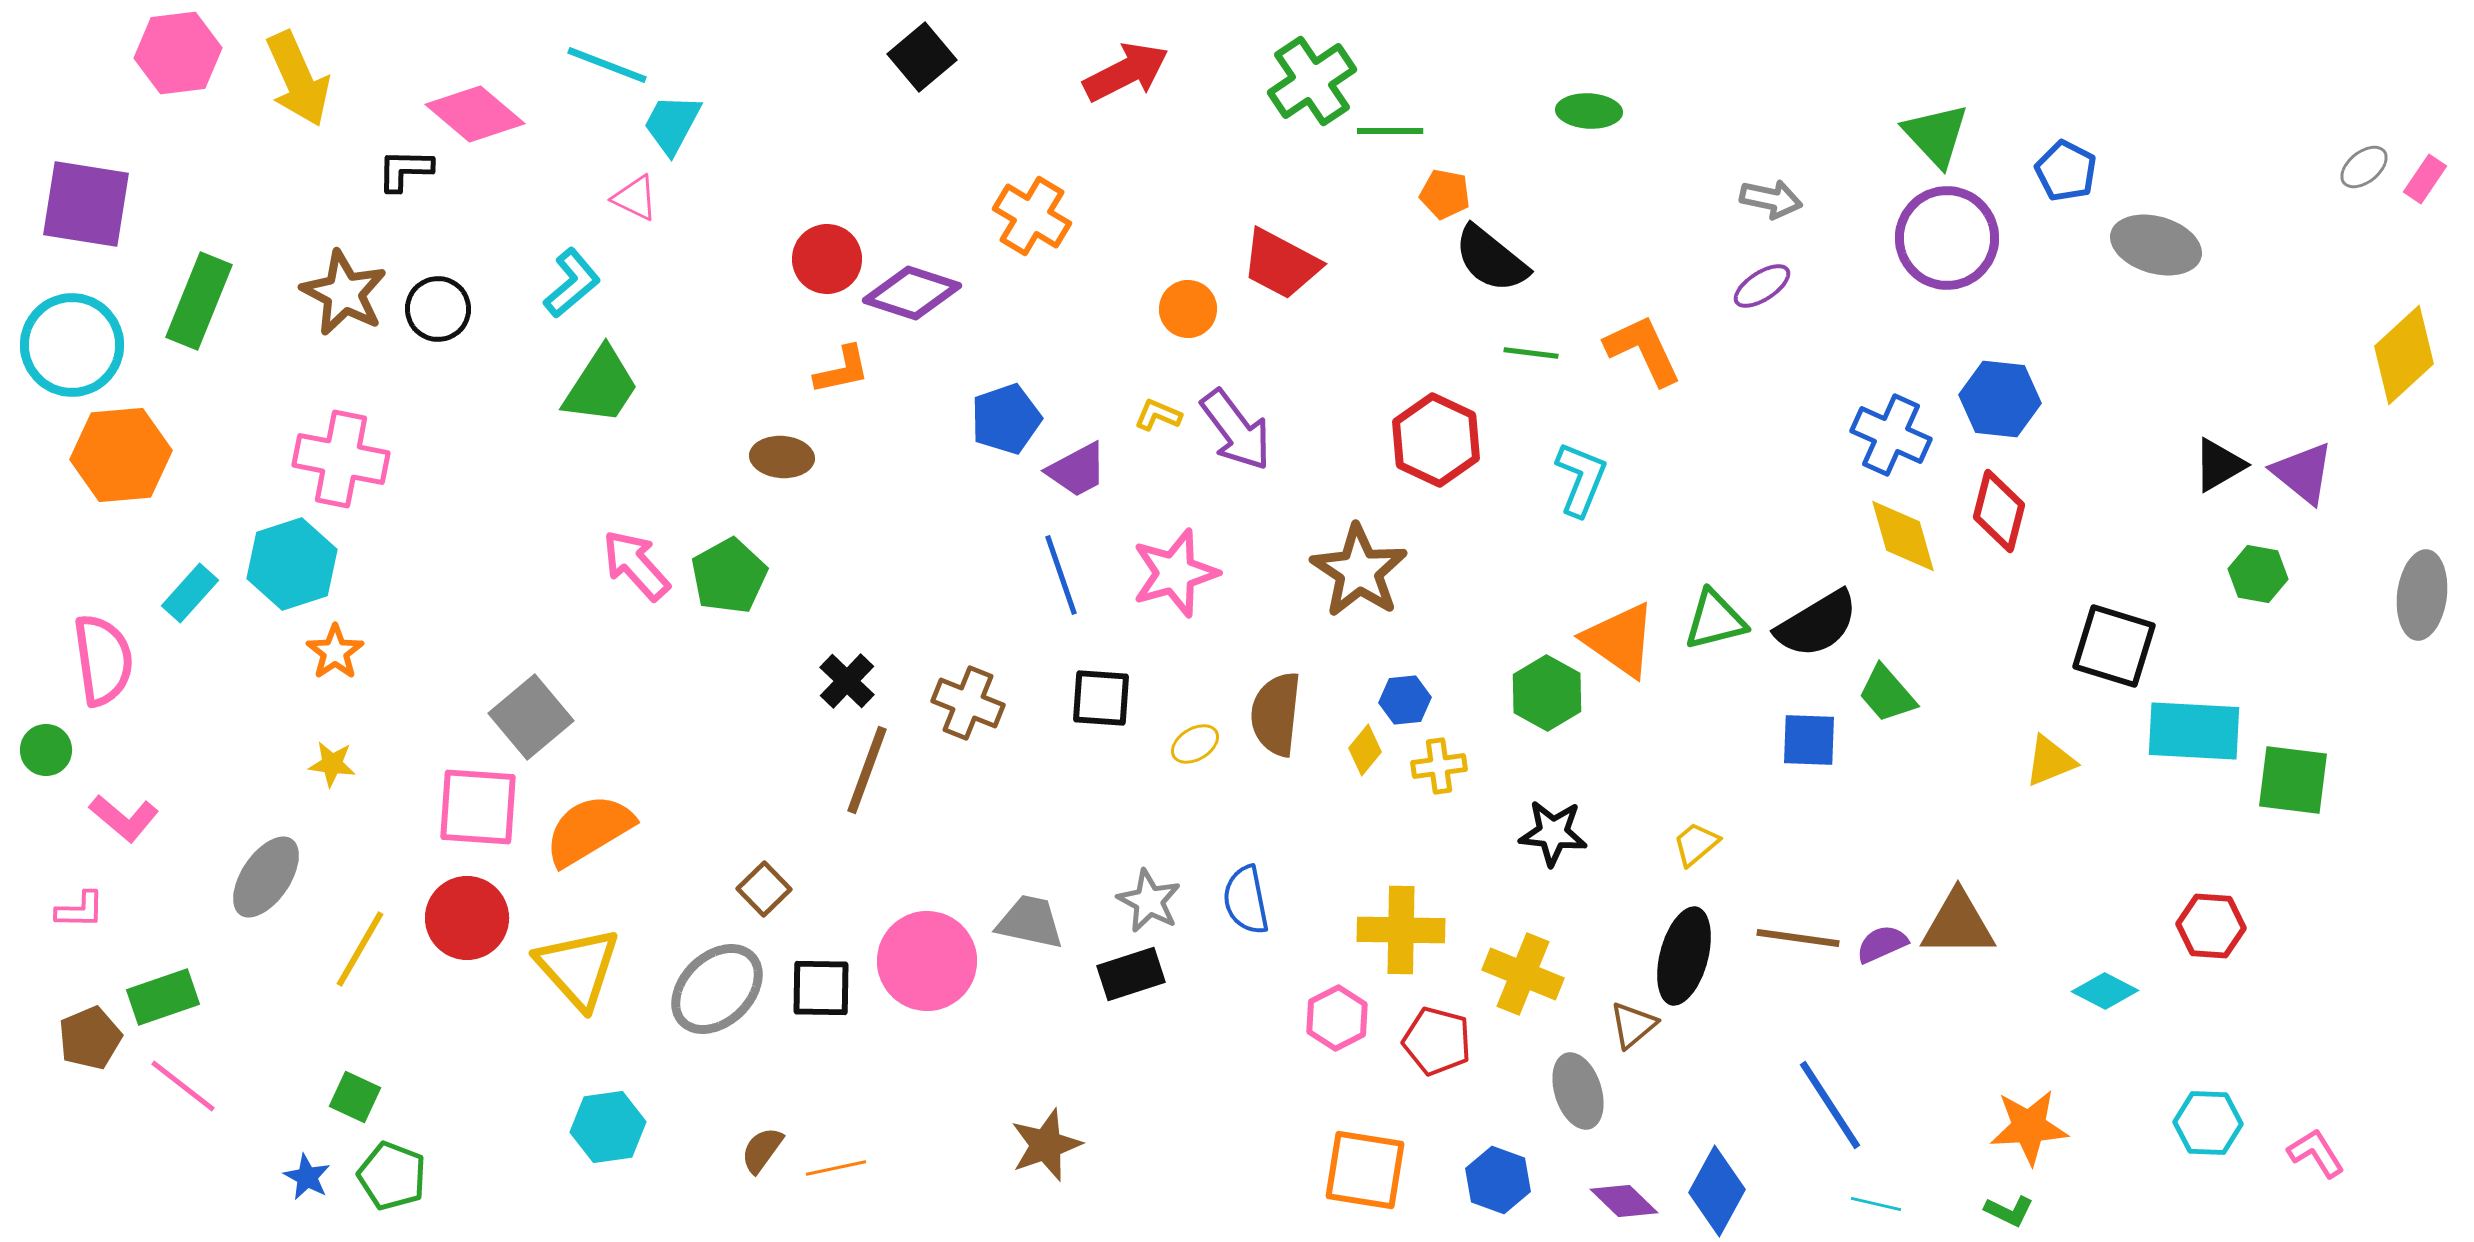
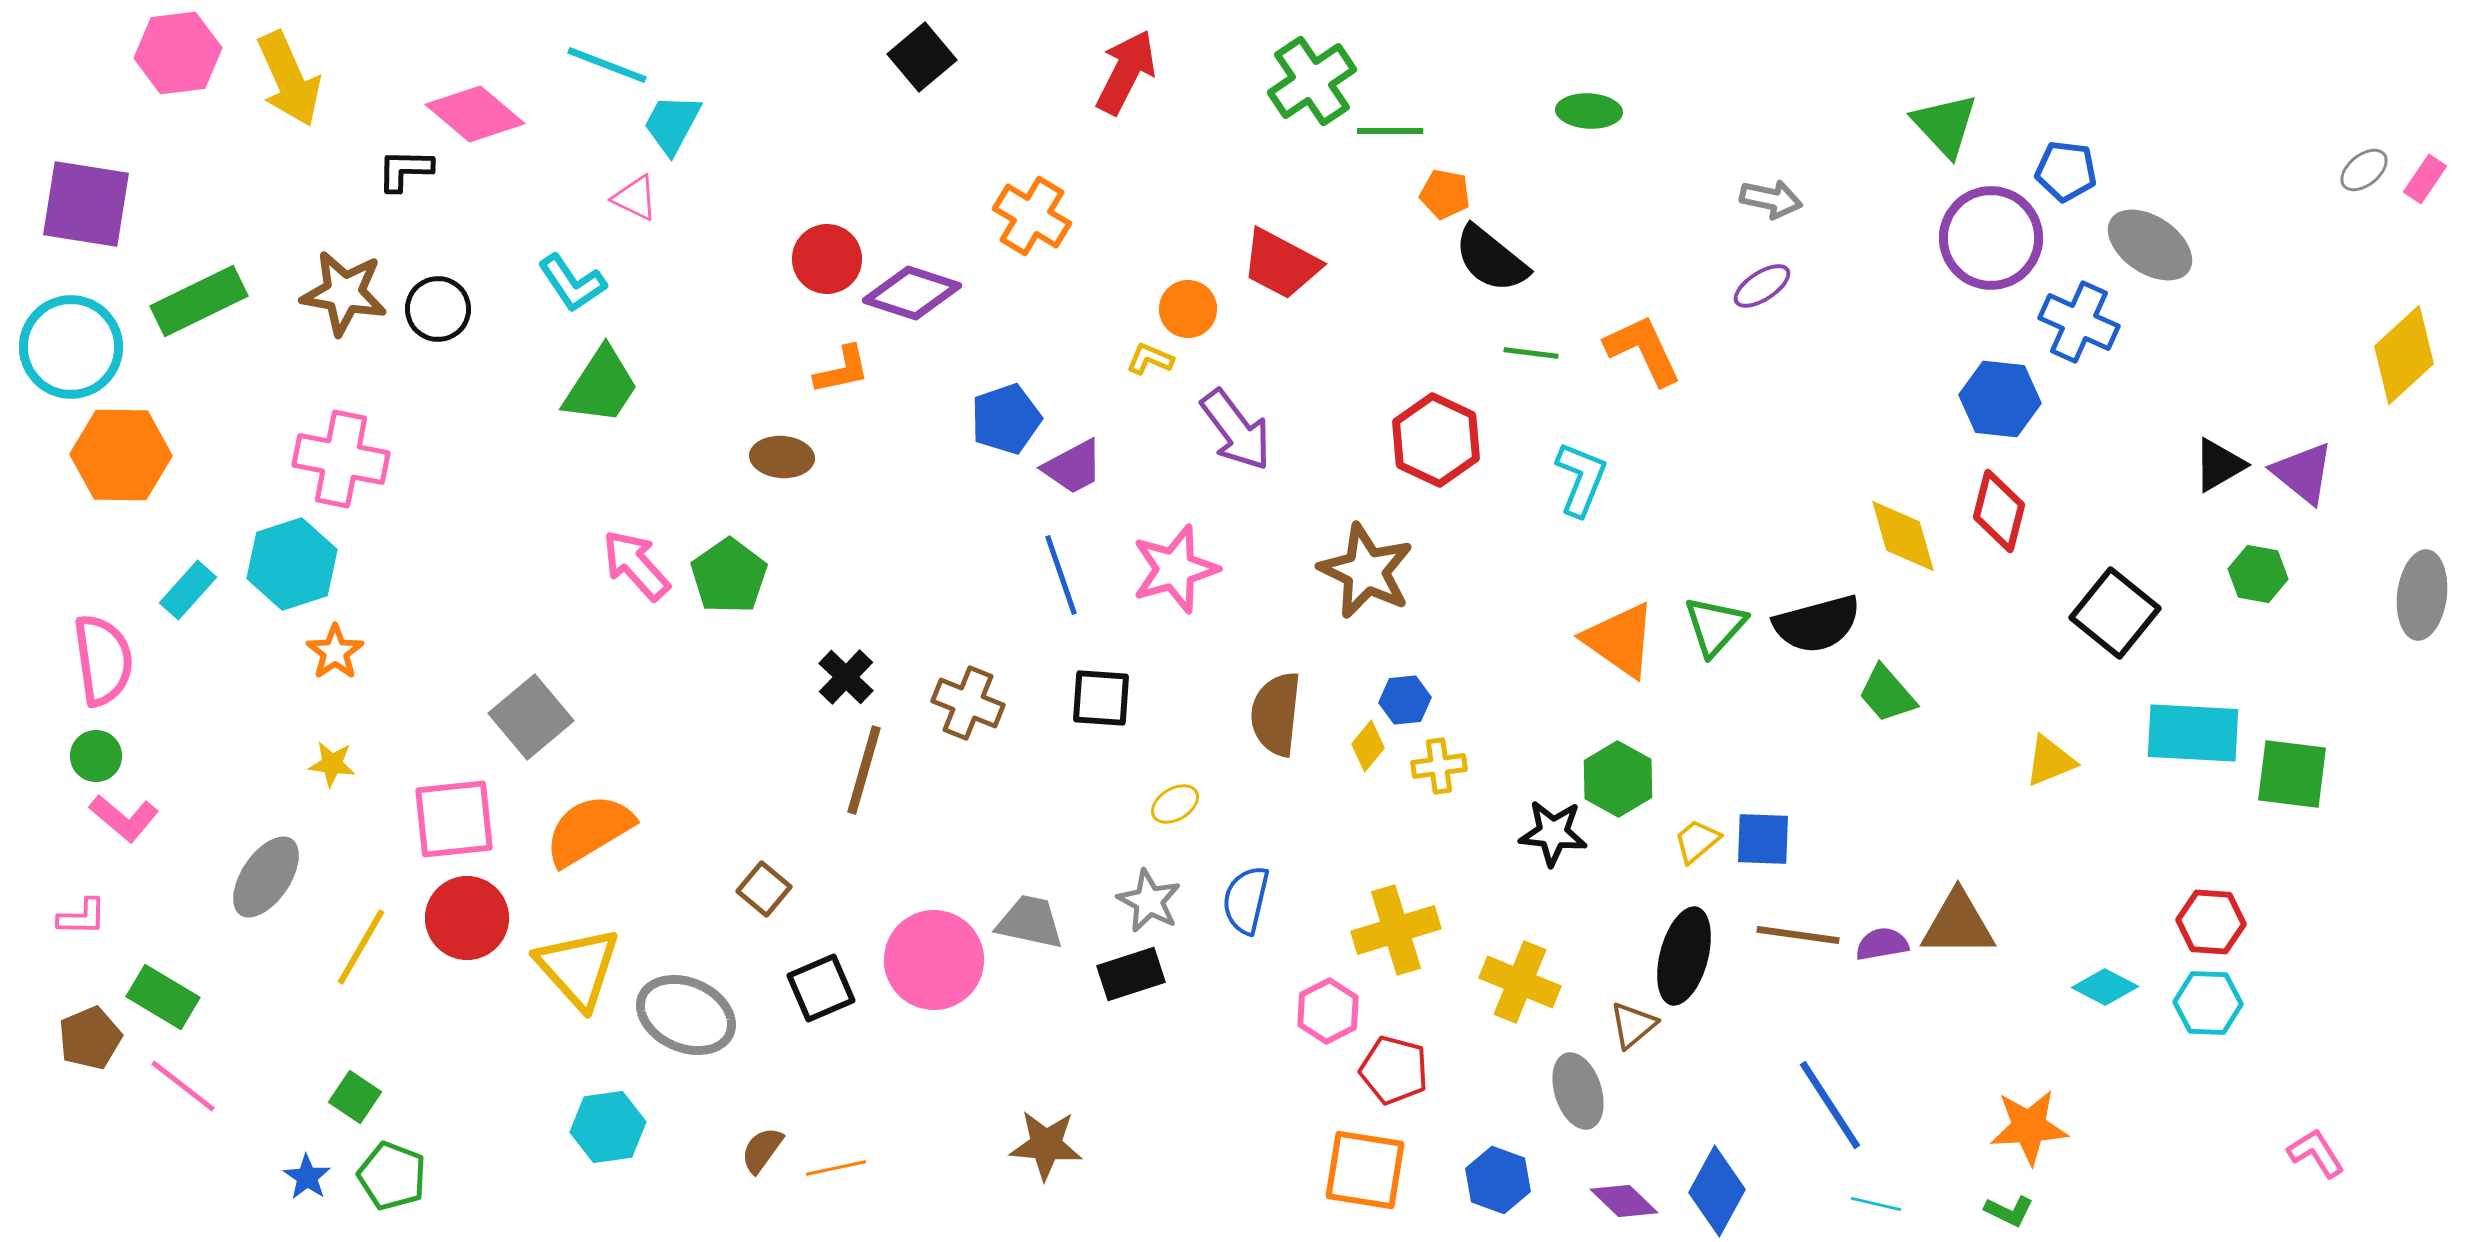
red arrow at (1126, 72): rotated 36 degrees counterclockwise
yellow arrow at (298, 79): moved 9 px left
green triangle at (1936, 135): moved 9 px right, 10 px up
gray ellipse at (2364, 167): moved 3 px down
blue pentagon at (2066, 171): rotated 20 degrees counterclockwise
purple circle at (1947, 238): moved 44 px right
gray ellipse at (2156, 245): moved 6 px left; rotated 18 degrees clockwise
cyan L-shape at (572, 283): rotated 96 degrees clockwise
brown star at (344, 293): rotated 18 degrees counterclockwise
green rectangle at (199, 301): rotated 42 degrees clockwise
cyan circle at (72, 345): moved 1 px left, 2 px down
yellow L-shape at (1158, 415): moved 8 px left, 56 px up
blue cross at (1891, 435): moved 188 px right, 113 px up
orange hexagon at (121, 455): rotated 6 degrees clockwise
purple trapezoid at (1077, 470): moved 4 px left, 3 px up
brown star at (1359, 571): moved 7 px right; rotated 8 degrees counterclockwise
pink star at (1175, 573): moved 4 px up
green pentagon at (729, 576): rotated 6 degrees counterclockwise
cyan rectangle at (190, 593): moved 2 px left, 3 px up
green triangle at (1715, 620): moved 6 px down; rotated 34 degrees counterclockwise
black semicircle at (1817, 624): rotated 16 degrees clockwise
black square at (2114, 646): moved 1 px right, 33 px up; rotated 22 degrees clockwise
black cross at (847, 681): moved 1 px left, 4 px up
green hexagon at (1547, 693): moved 71 px right, 86 px down
cyan rectangle at (2194, 731): moved 1 px left, 2 px down
blue square at (1809, 740): moved 46 px left, 99 px down
yellow ellipse at (1195, 744): moved 20 px left, 60 px down
green circle at (46, 750): moved 50 px right, 6 px down
yellow diamond at (1365, 750): moved 3 px right, 4 px up
brown line at (867, 770): moved 3 px left; rotated 4 degrees counterclockwise
green square at (2293, 780): moved 1 px left, 6 px up
pink square at (478, 807): moved 24 px left, 12 px down; rotated 10 degrees counterclockwise
yellow trapezoid at (1696, 844): moved 1 px right, 3 px up
brown square at (764, 889): rotated 6 degrees counterclockwise
blue semicircle at (1246, 900): rotated 24 degrees clockwise
pink L-shape at (80, 910): moved 2 px right, 7 px down
red hexagon at (2211, 926): moved 4 px up
yellow cross at (1401, 930): moved 5 px left; rotated 18 degrees counterclockwise
brown line at (1798, 938): moved 3 px up
purple semicircle at (1882, 944): rotated 14 degrees clockwise
yellow line at (360, 949): moved 1 px right, 2 px up
pink circle at (927, 961): moved 7 px right, 1 px up
yellow cross at (1523, 974): moved 3 px left, 8 px down
black square at (821, 988): rotated 24 degrees counterclockwise
gray ellipse at (717, 989): moved 31 px left, 26 px down; rotated 68 degrees clockwise
cyan diamond at (2105, 991): moved 4 px up
green rectangle at (163, 997): rotated 50 degrees clockwise
pink hexagon at (1337, 1018): moved 9 px left, 7 px up
red pentagon at (1437, 1041): moved 43 px left, 29 px down
green square at (355, 1097): rotated 9 degrees clockwise
cyan hexagon at (2208, 1123): moved 120 px up
brown star at (1046, 1145): rotated 24 degrees clockwise
blue star at (307, 1177): rotated 6 degrees clockwise
